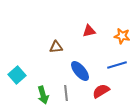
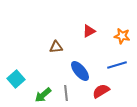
red triangle: rotated 16 degrees counterclockwise
cyan square: moved 1 px left, 4 px down
green arrow: rotated 66 degrees clockwise
